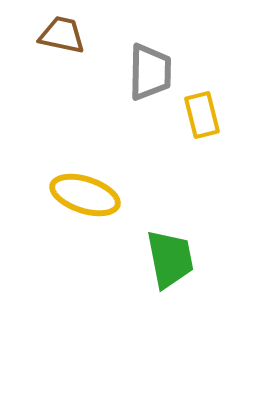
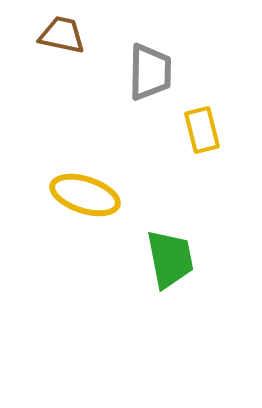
yellow rectangle: moved 15 px down
